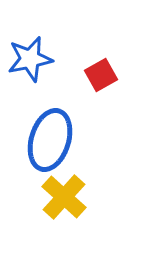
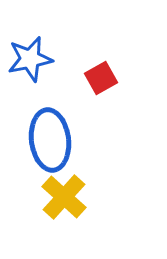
red square: moved 3 px down
blue ellipse: rotated 24 degrees counterclockwise
